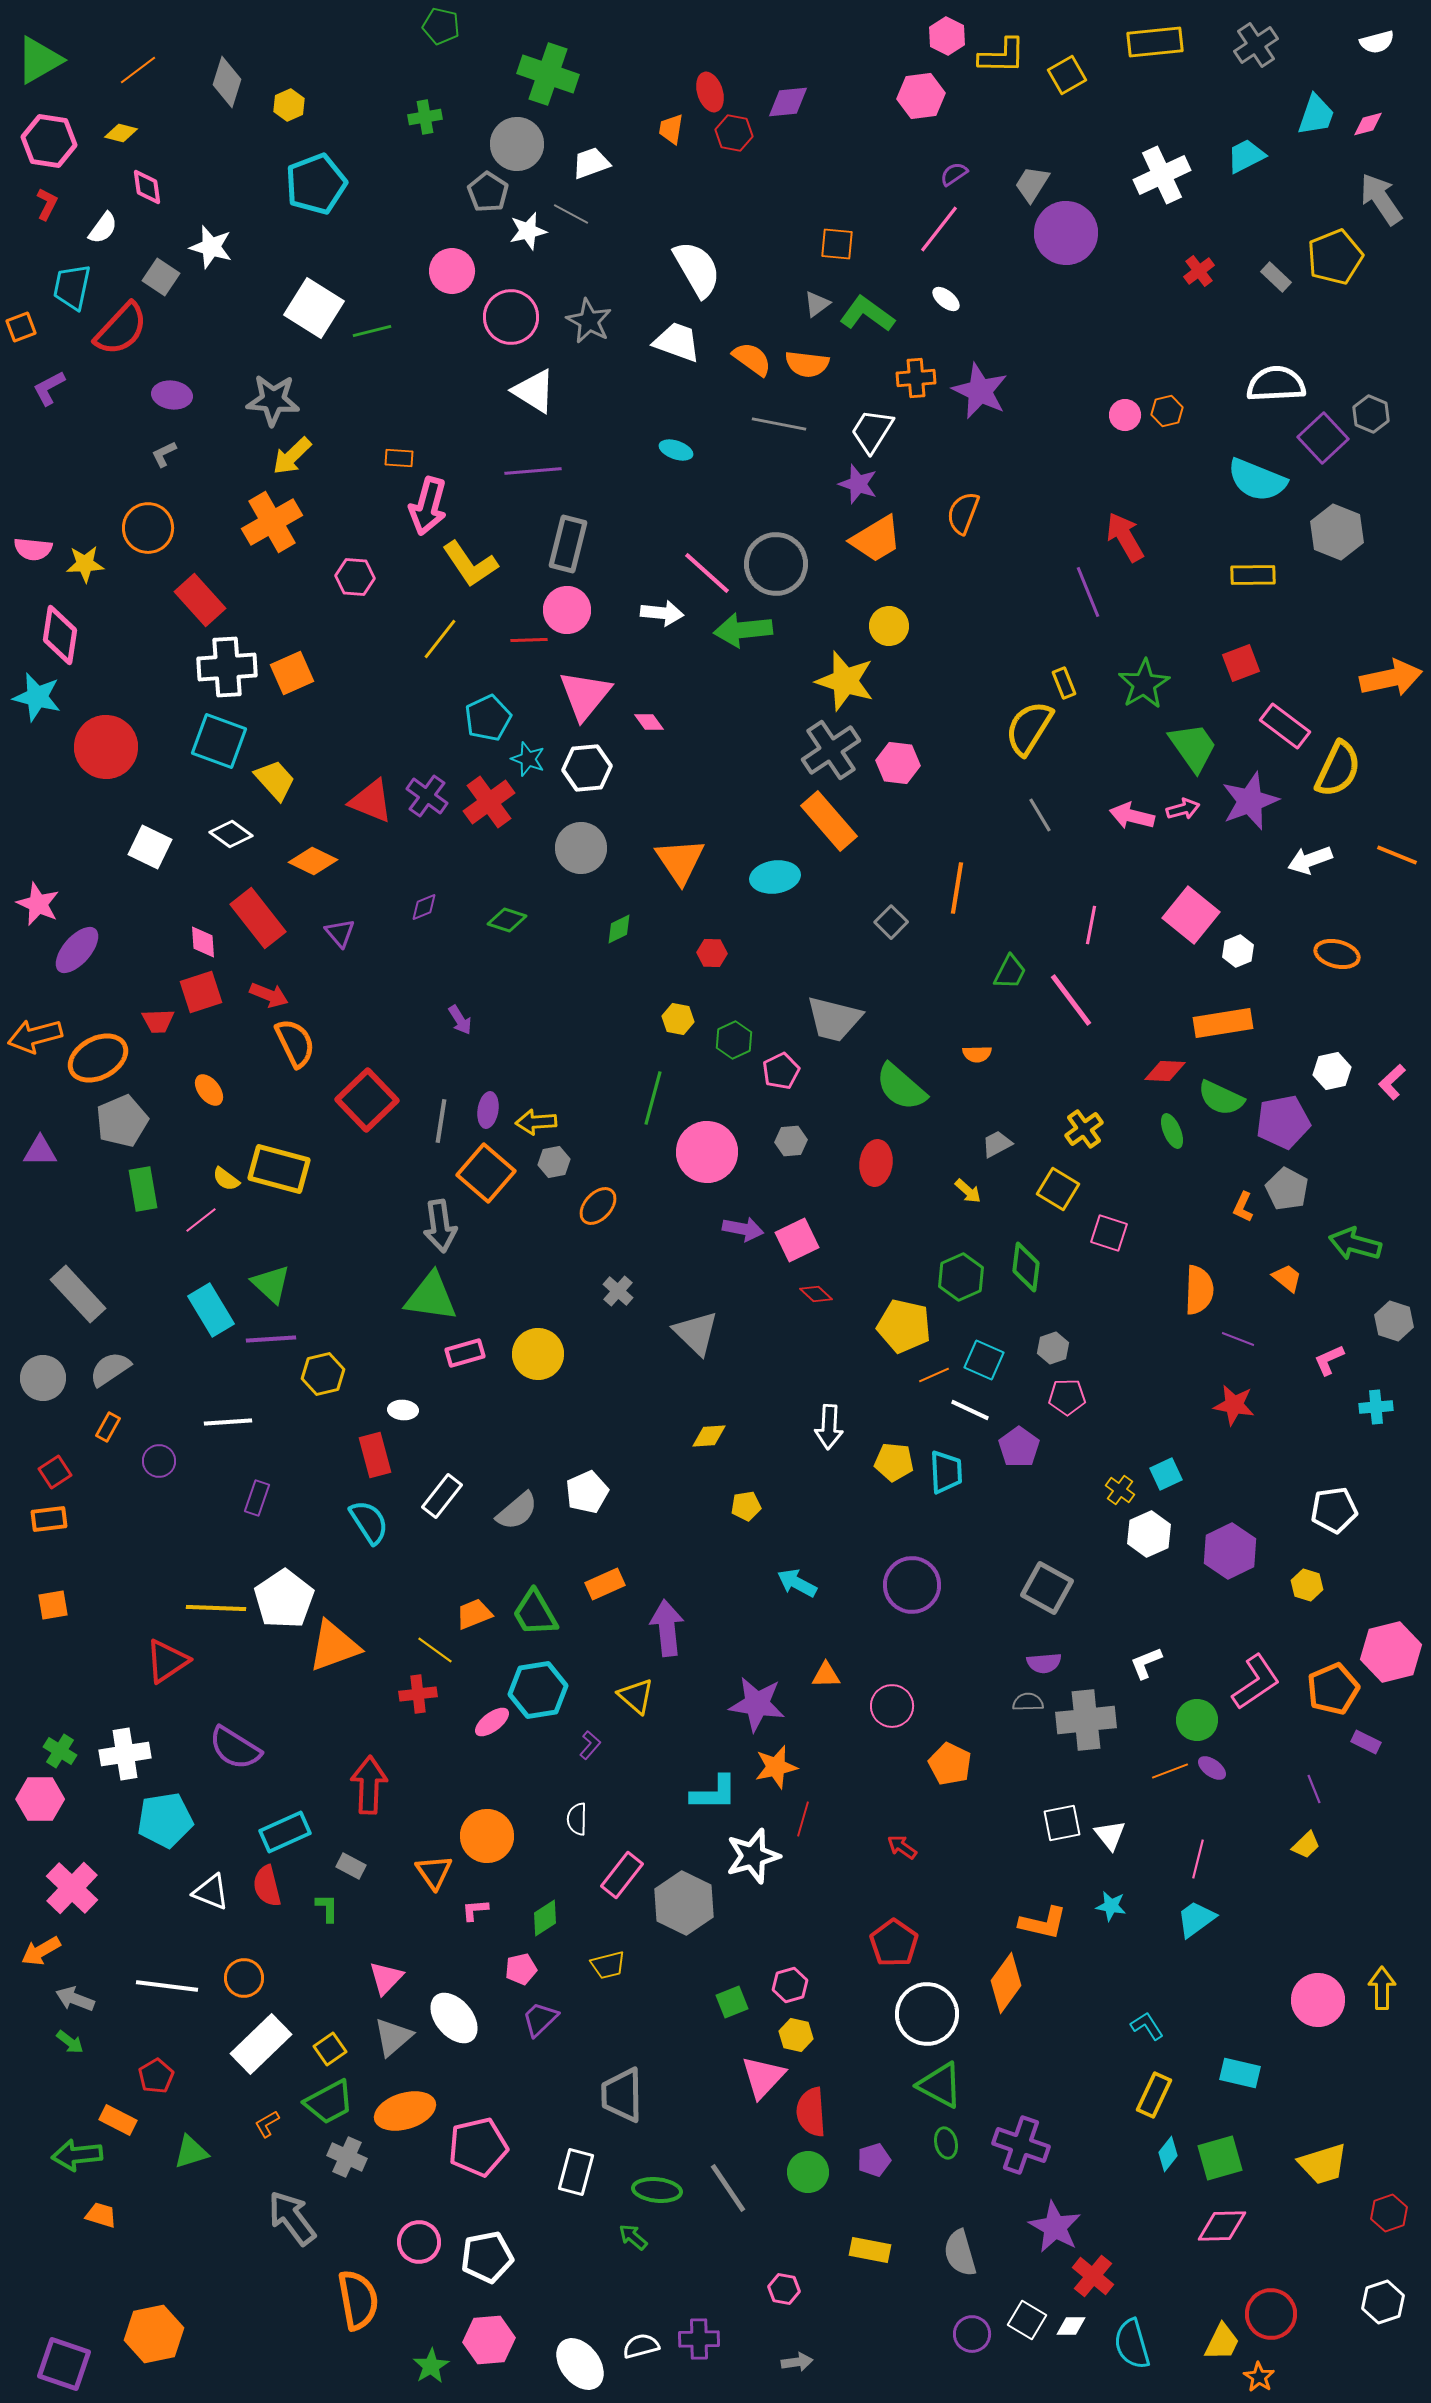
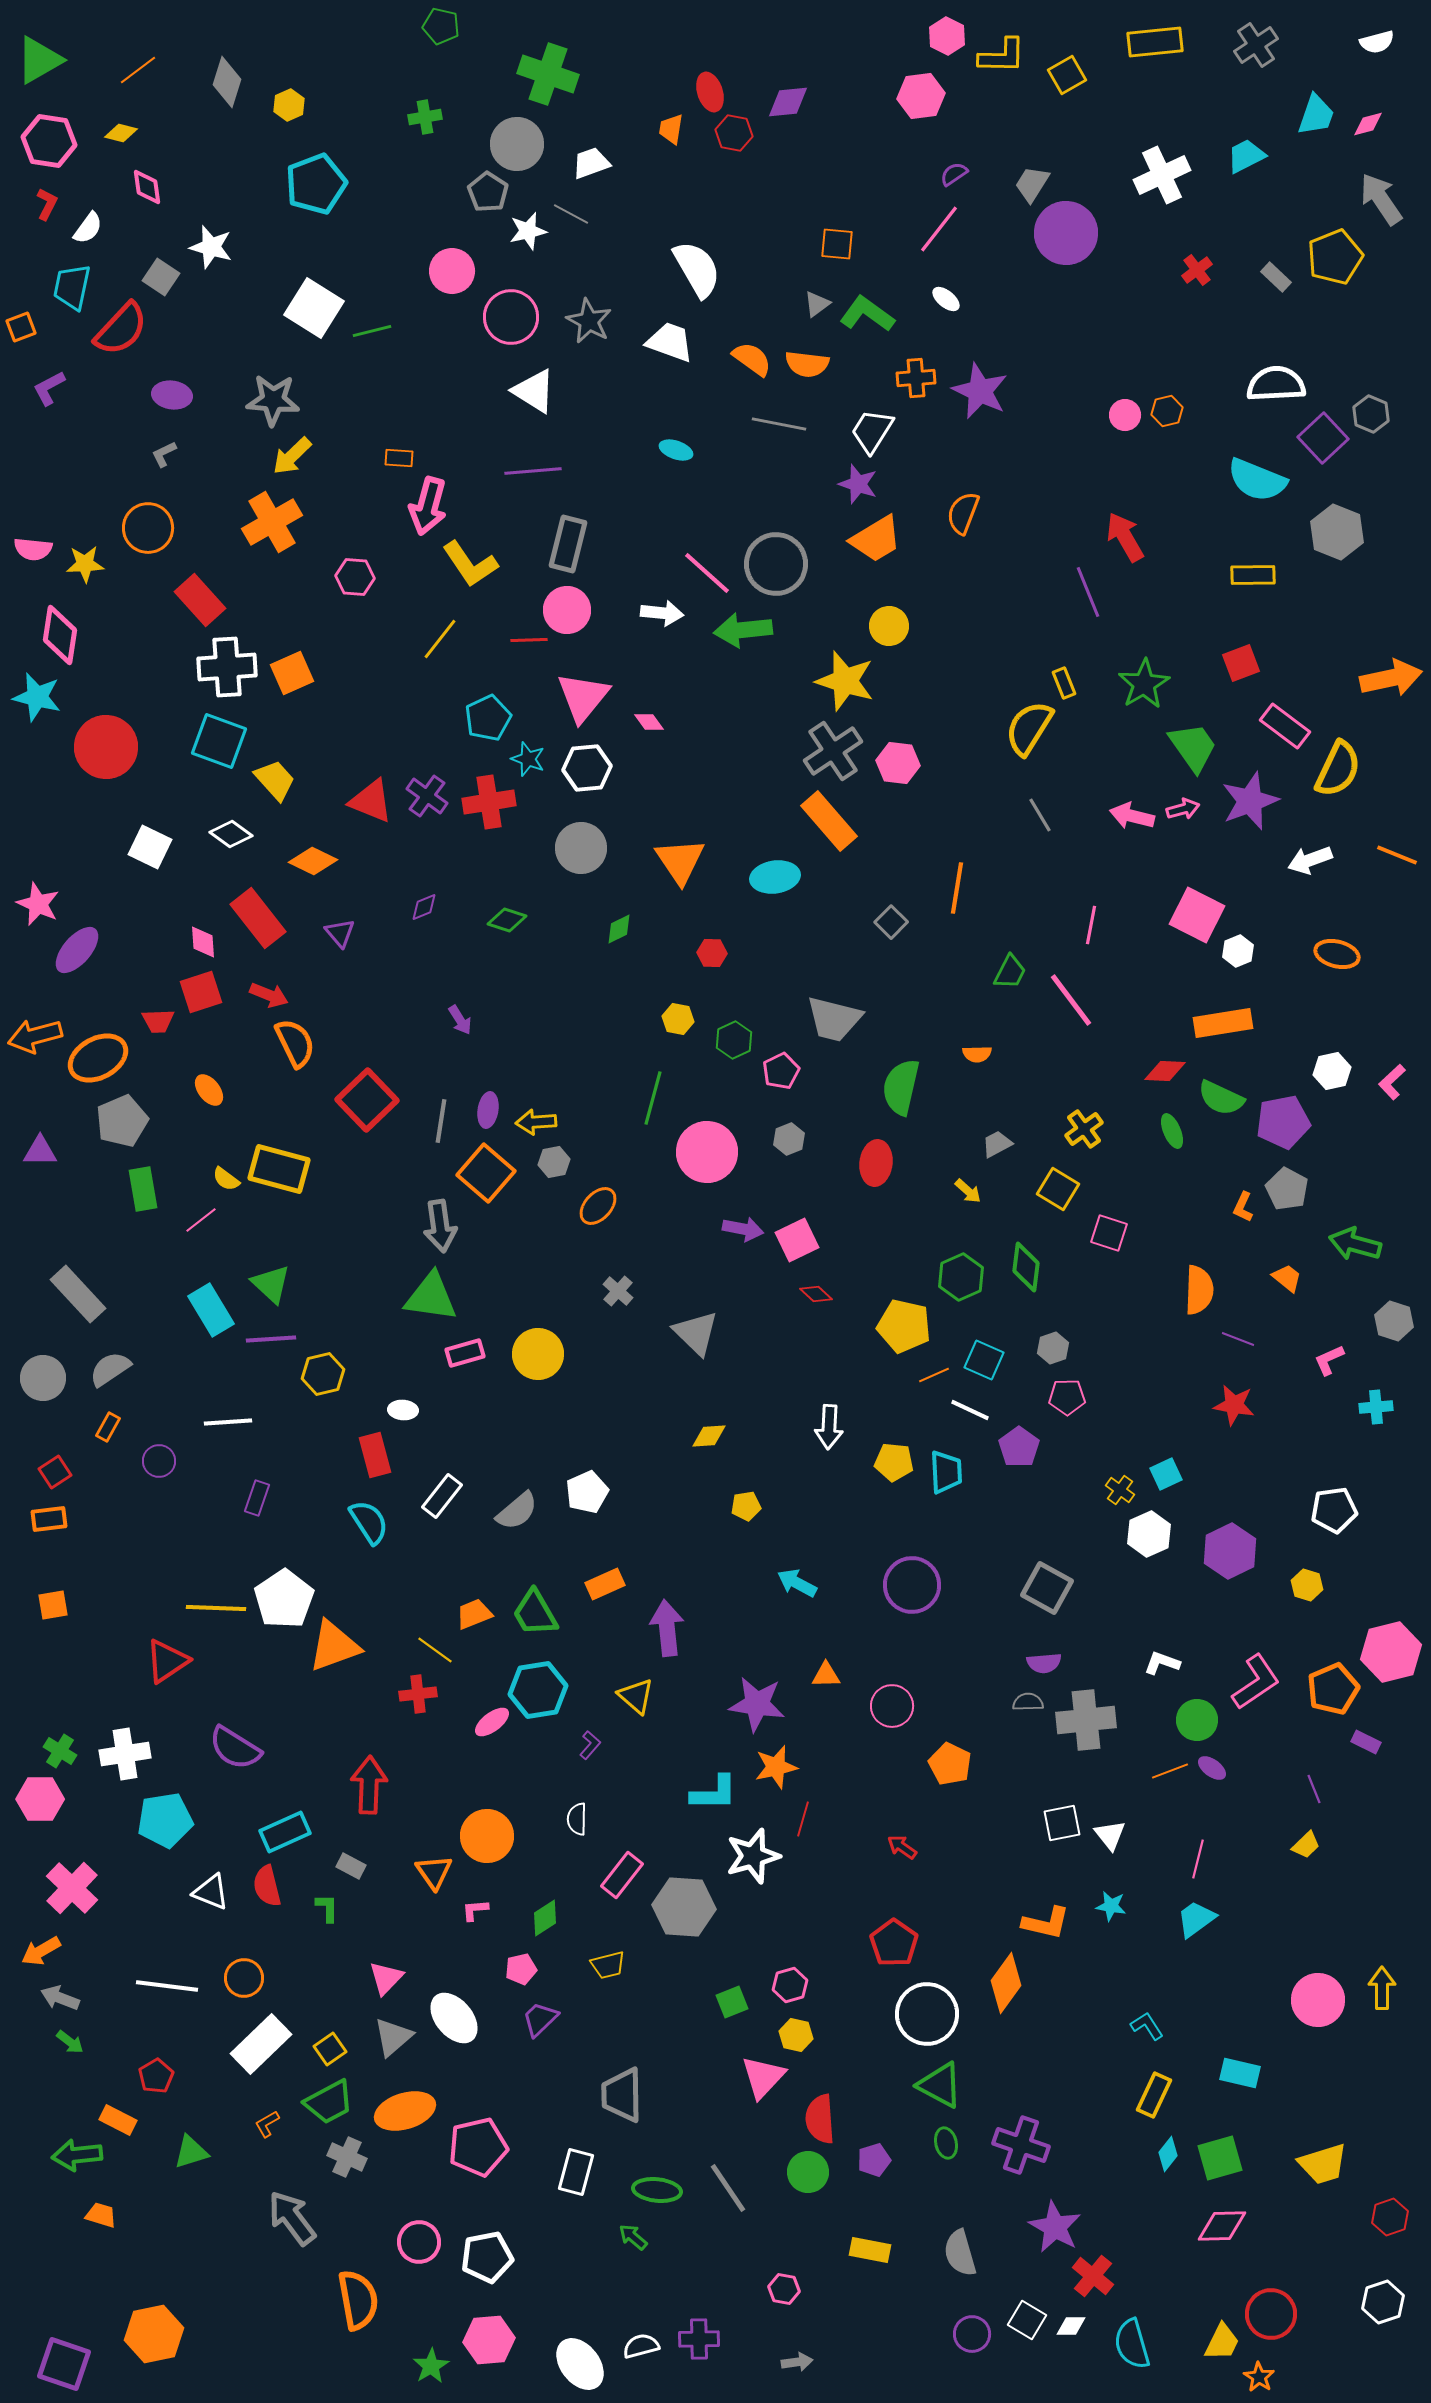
white semicircle at (103, 228): moved 15 px left
red cross at (1199, 271): moved 2 px left, 1 px up
white trapezoid at (677, 342): moved 7 px left
pink triangle at (585, 695): moved 2 px left, 2 px down
gray cross at (831, 750): moved 2 px right, 1 px down
red cross at (489, 802): rotated 27 degrees clockwise
pink square at (1191, 915): moved 6 px right; rotated 12 degrees counterclockwise
green semicircle at (901, 1087): rotated 62 degrees clockwise
gray hexagon at (791, 1141): moved 2 px left, 2 px up; rotated 16 degrees counterclockwise
white L-shape at (1146, 1663): moved 16 px right; rotated 42 degrees clockwise
gray hexagon at (684, 1903): moved 4 px down; rotated 22 degrees counterclockwise
orange L-shape at (1043, 1923): moved 3 px right
gray arrow at (75, 1999): moved 15 px left, 1 px up
red semicircle at (811, 2112): moved 9 px right, 7 px down
red hexagon at (1389, 2213): moved 1 px right, 4 px down
